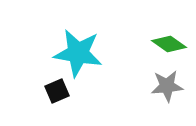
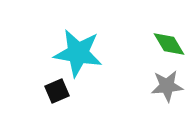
green diamond: rotated 24 degrees clockwise
